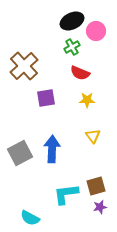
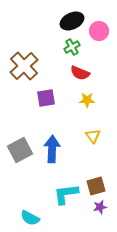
pink circle: moved 3 px right
gray square: moved 3 px up
